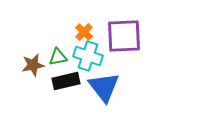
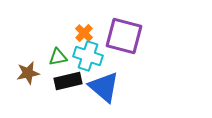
orange cross: moved 1 px down
purple square: rotated 18 degrees clockwise
brown star: moved 5 px left, 8 px down
black rectangle: moved 2 px right
blue triangle: rotated 12 degrees counterclockwise
